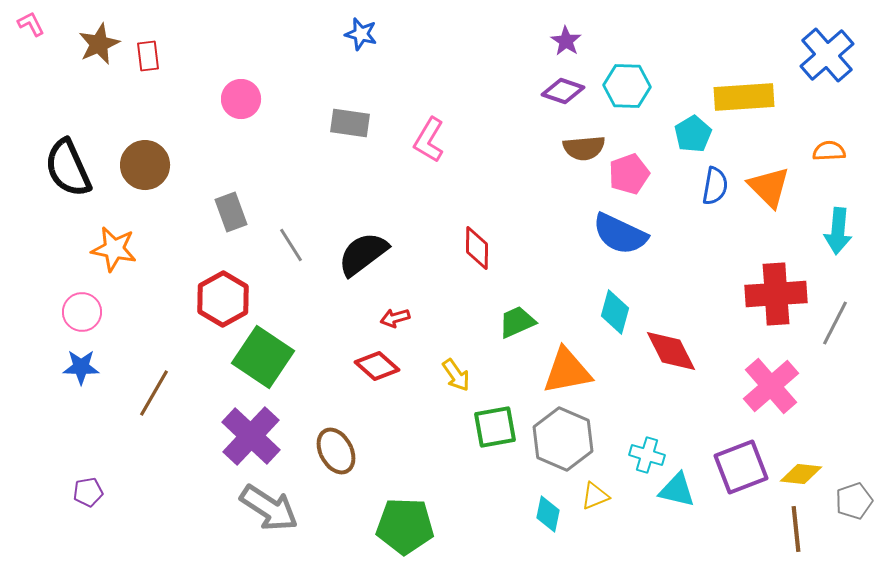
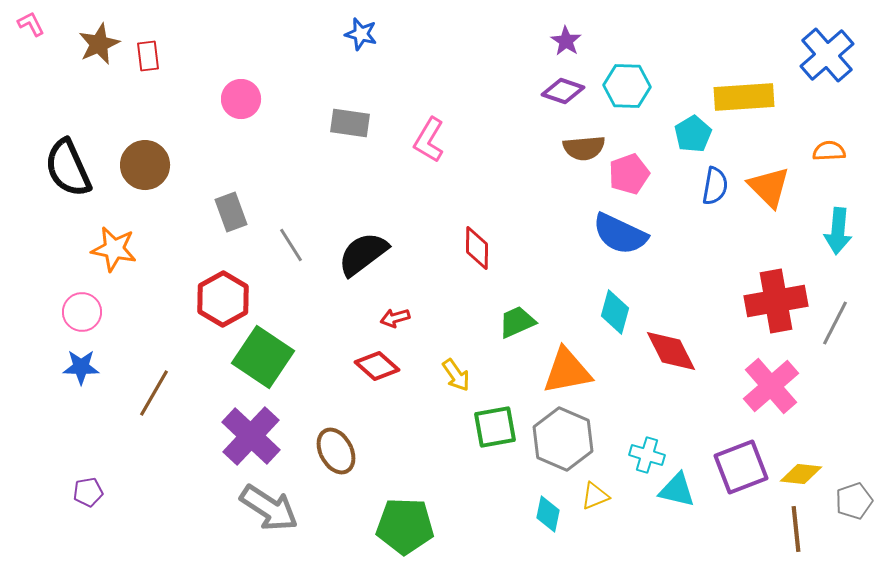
red cross at (776, 294): moved 7 px down; rotated 6 degrees counterclockwise
